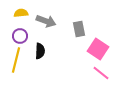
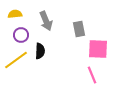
yellow semicircle: moved 6 px left, 1 px down
gray arrow: rotated 48 degrees clockwise
purple circle: moved 1 px right, 1 px up
pink square: rotated 30 degrees counterclockwise
yellow line: rotated 40 degrees clockwise
pink line: moved 9 px left, 2 px down; rotated 30 degrees clockwise
